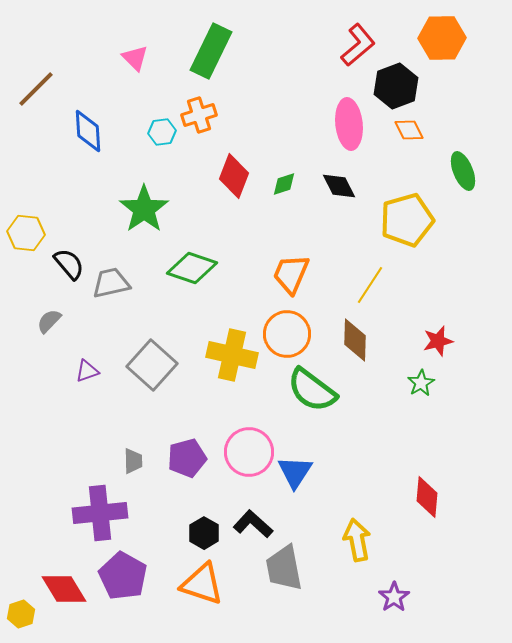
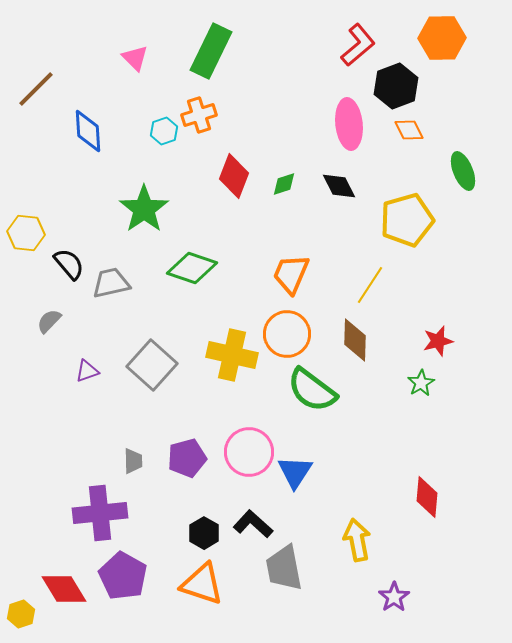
cyan hexagon at (162, 132): moved 2 px right, 1 px up; rotated 12 degrees counterclockwise
